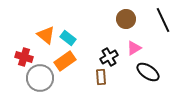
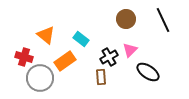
cyan rectangle: moved 13 px right, 1 px down
pink triangle: moved 4 px left, 2 px down; rotated 14 degrees counterclockwise
